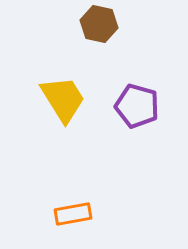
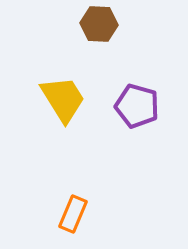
brown hexagon: rotated 9 degrees counterclockwise
orange rectangle: rotated 57 degrees counterclockwise
